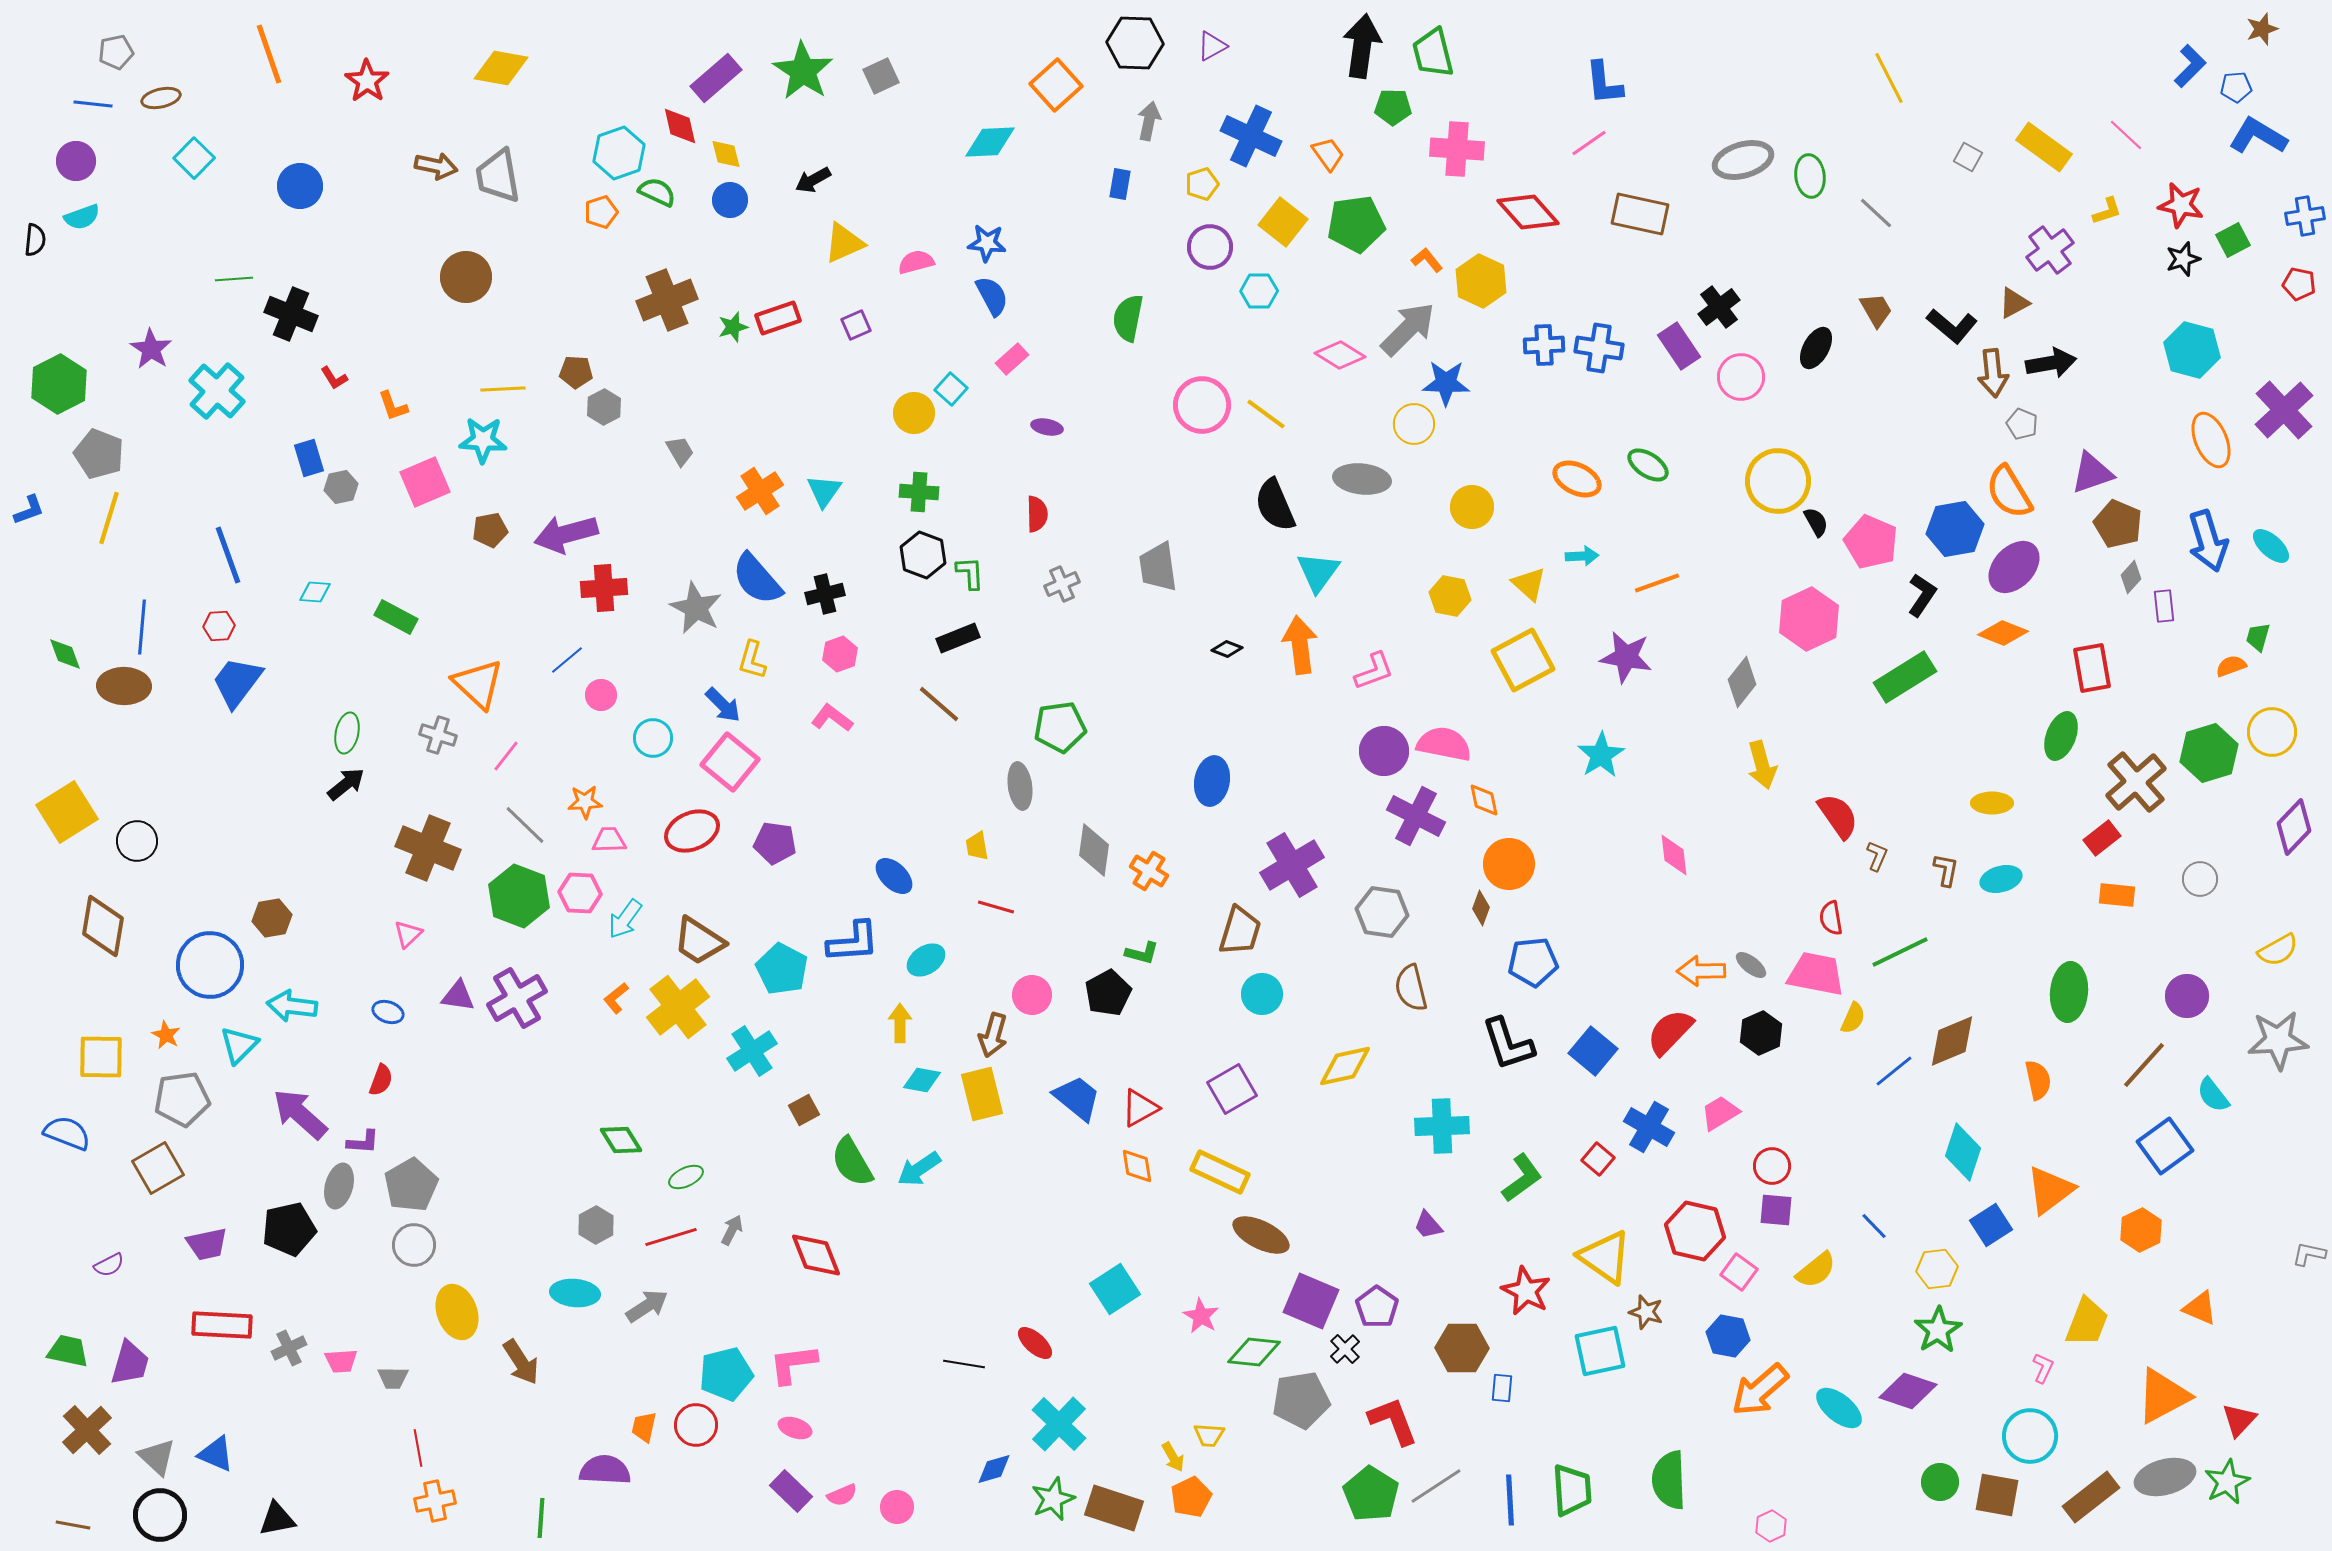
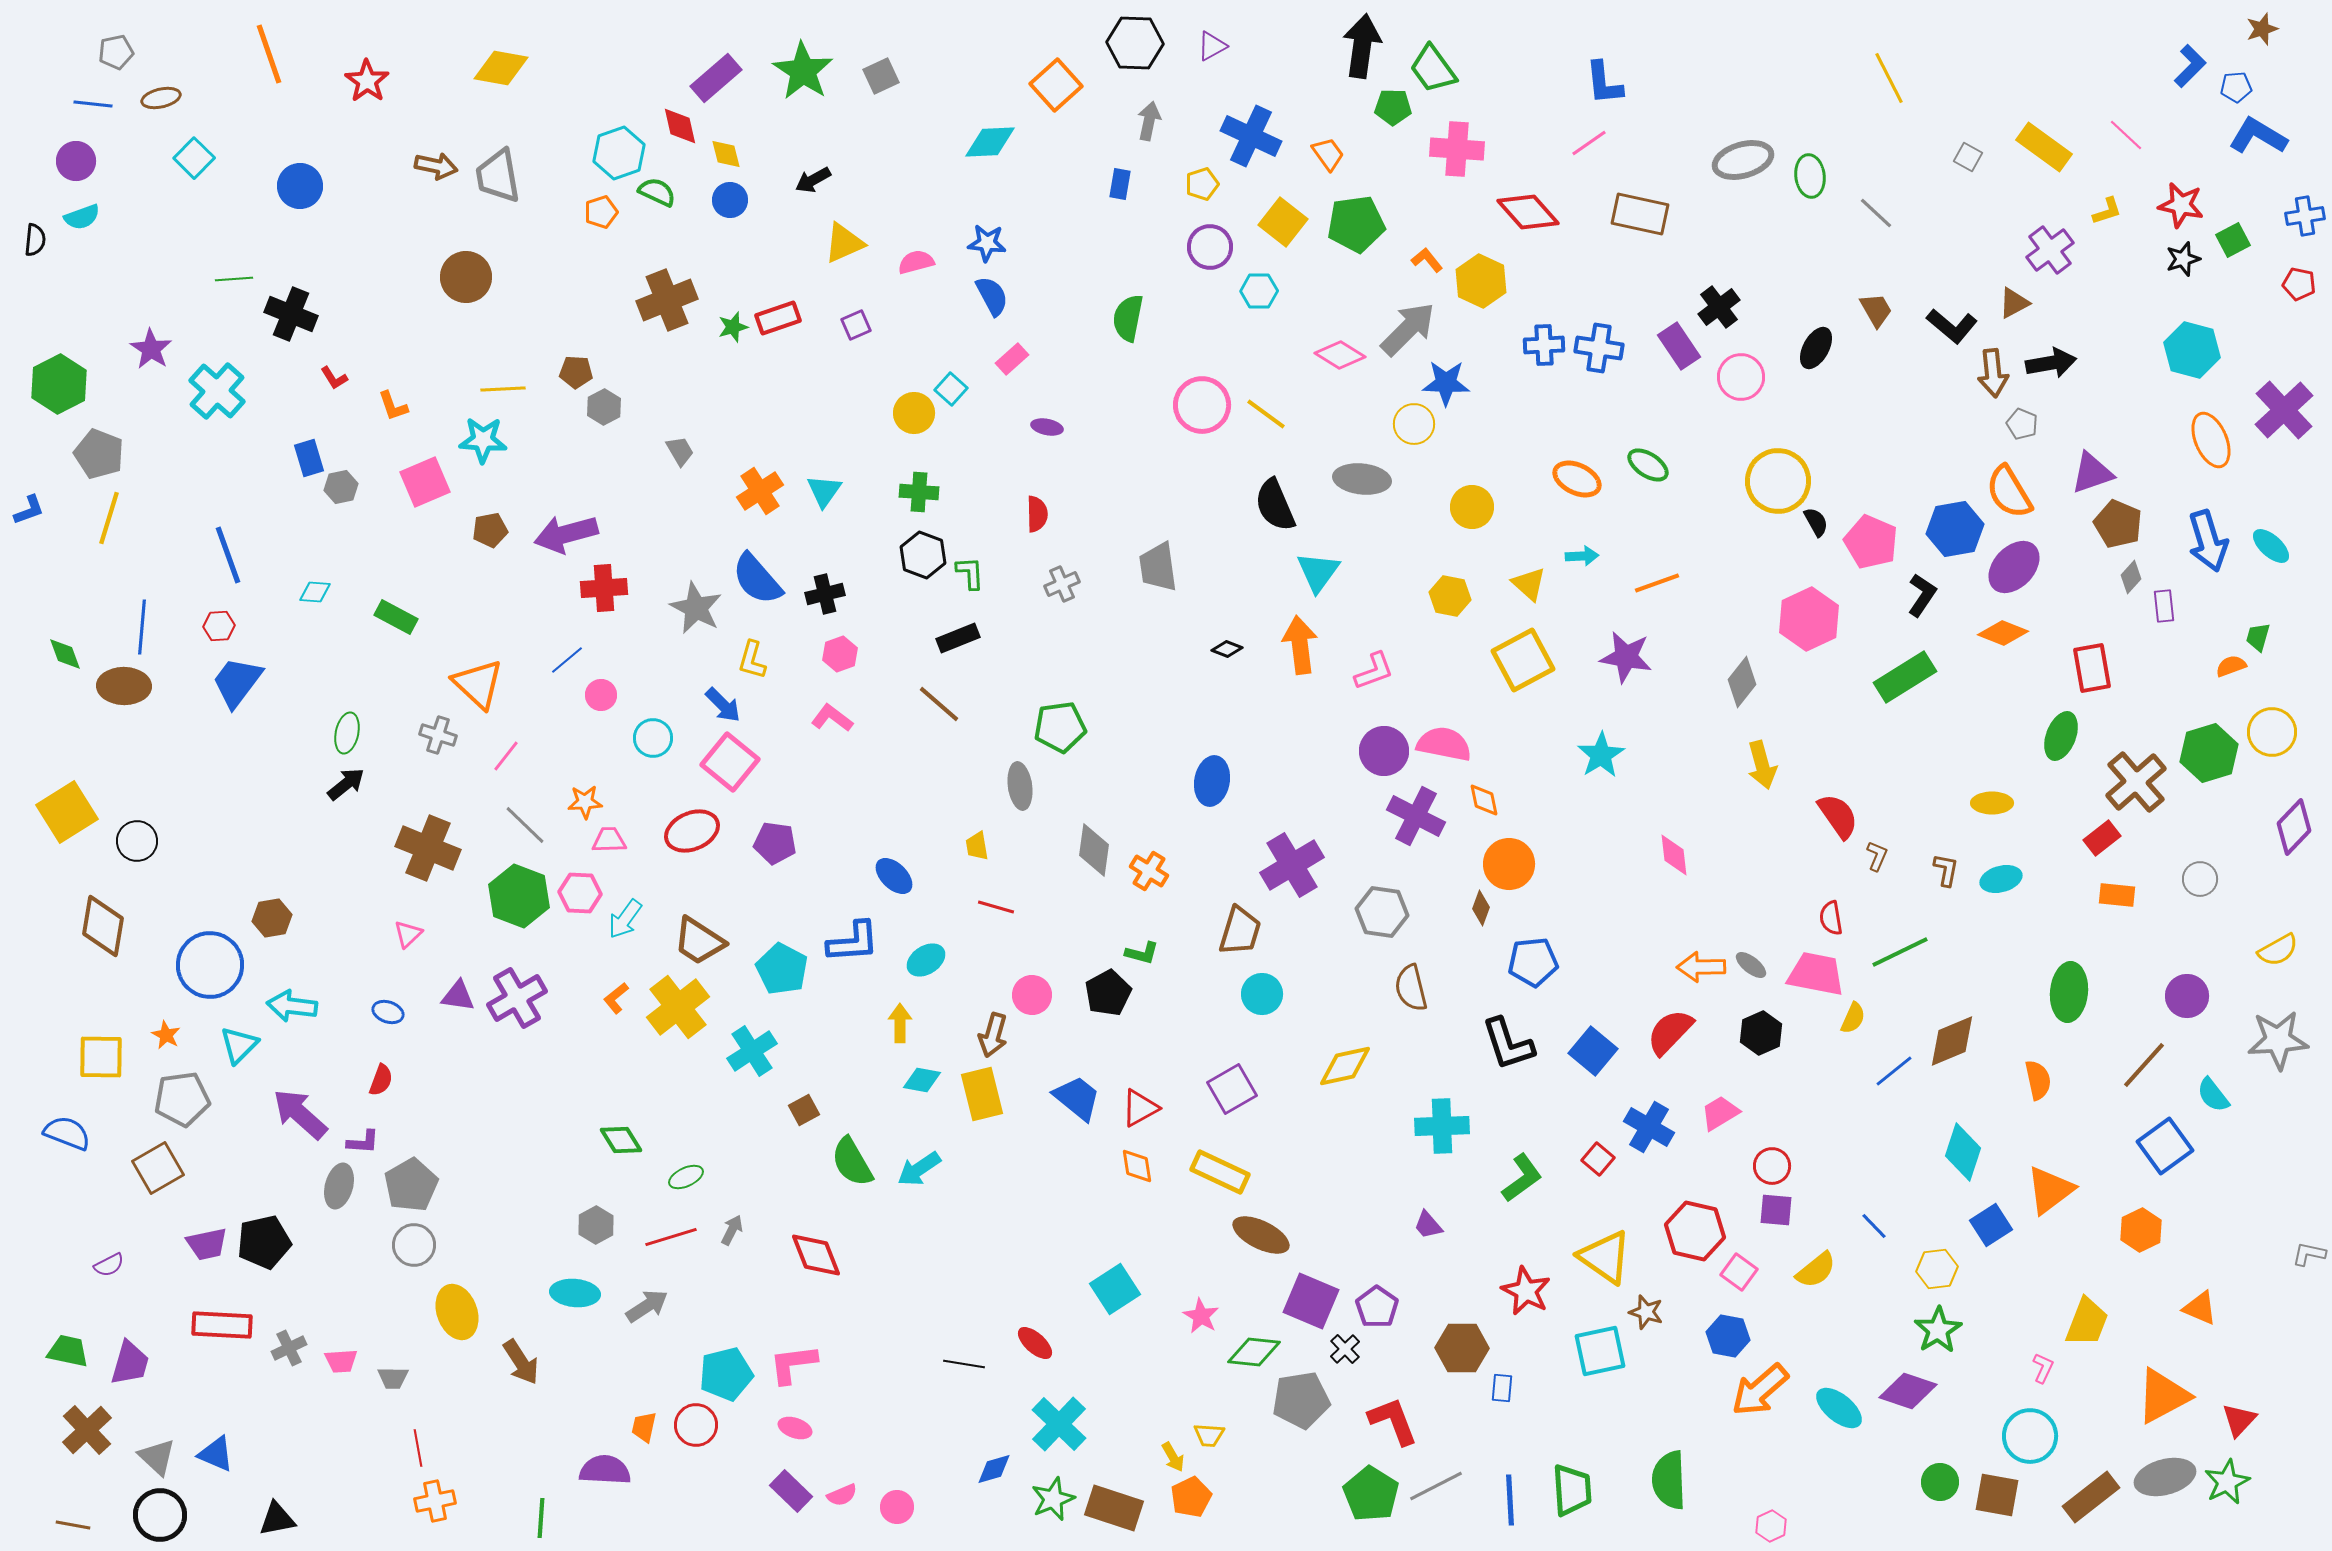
green trapezoid at (1433, 53): moved 16 px down; rotated 22 degrees counterclockwise
orange arrow at (1701, 971): moved 4 px up
black pentagon at (289, 1229): moved 25 px left, 13 px down
gray line at (1436, 1486): rotated 6 degrees clockwise
